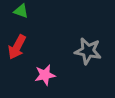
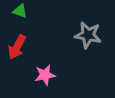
green triangle: moved 1 px left
gray star: moved 16 px up
